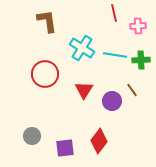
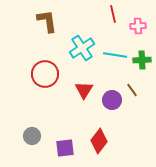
red line: moved 1 px left, 1 px down
cyan cross: rotated 25 degrees clockwise
green cross: moved 1 px right
purple circle: moved 1 px up
